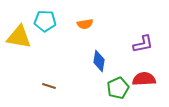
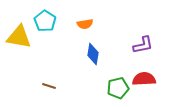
cyan pentagon: rotated 30 degrees clockwise
purple L-shape: moved 1 px down
blue diamond: moved 6 px left, 7 px up
green pentagon: rotated 10 degrees clockwise
